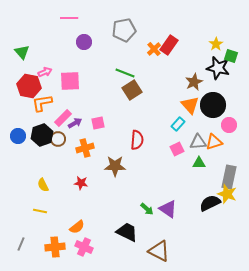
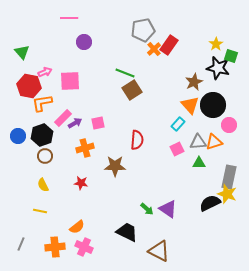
gray pentagon at (124, 30): moved 19 px right
brown circle at (58, 139): moved 13 px left, 17 px down
